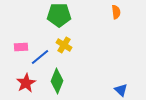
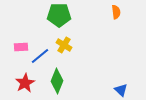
blue line: moved 1 px up
red star: moved 1 px left
